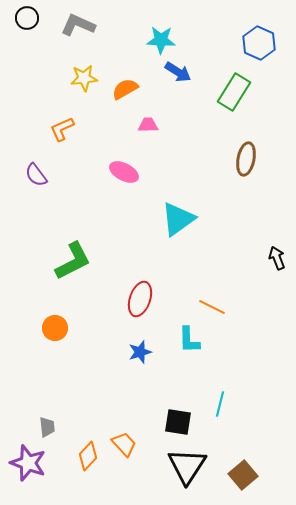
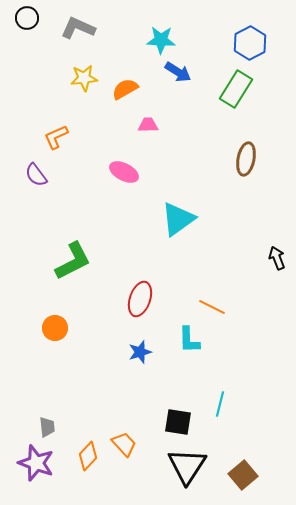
gray L-shape: moved 3 px down
blue hexagon: moved 9 px left; rotated 8 degrees clockwise
green rectangle: moved 2 px right, 3 px up
orange L-shape: moved 6 px left, 8 px down
purple star: moved 8 px right
